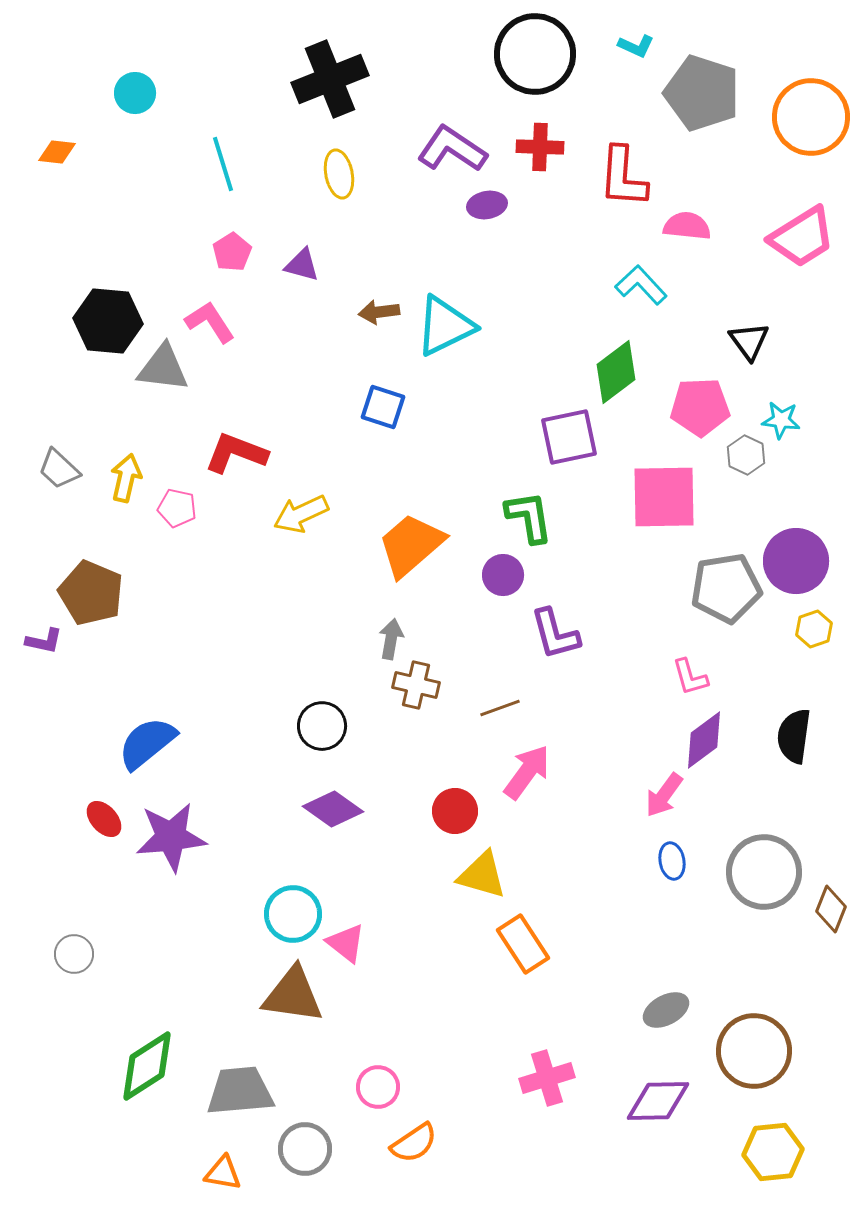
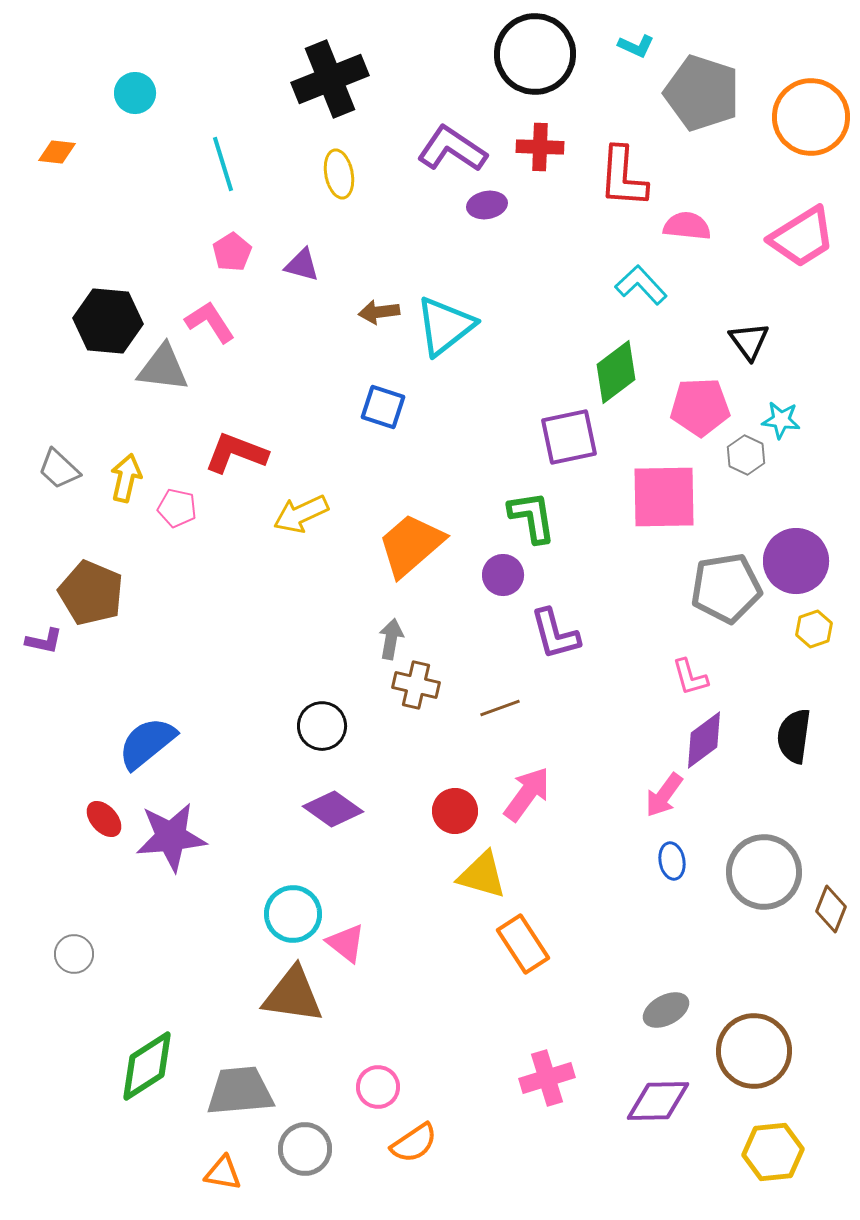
cyan triangle at (445, 326): rotated 12 degrees counterclockwise
green L-shape at (529, 517): moved 3 px right
pink arrow at (527, 772): moved 22 px down
